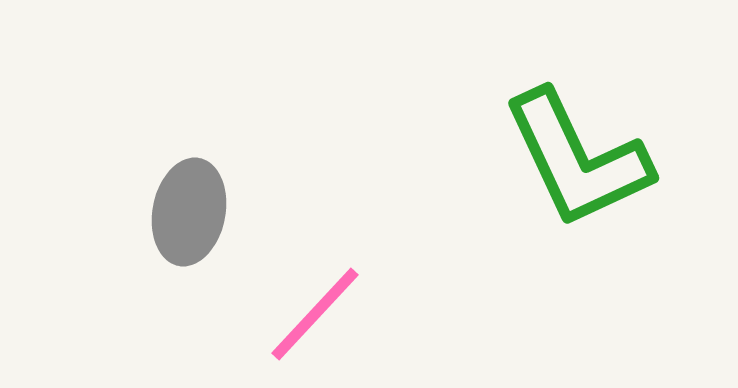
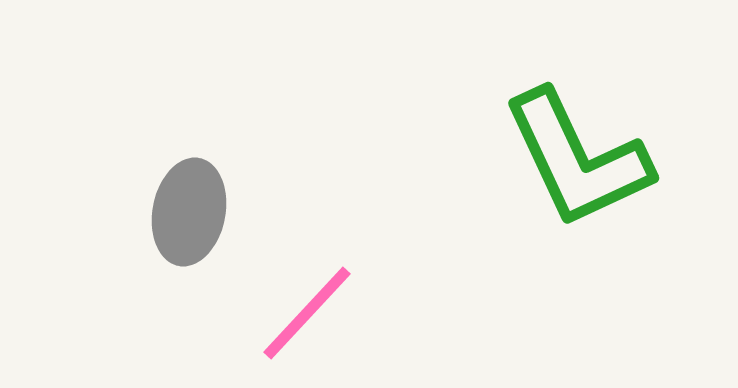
pink line: moved 8 px left, 1 px up
